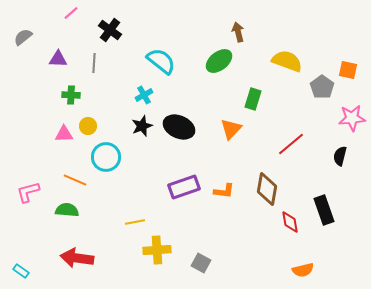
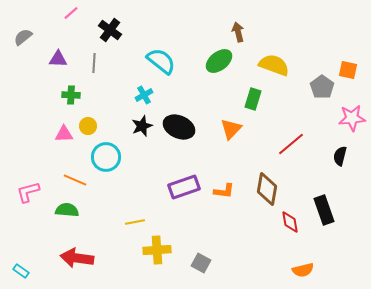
yellow semicircle: moved 13 px left, 4 px down
